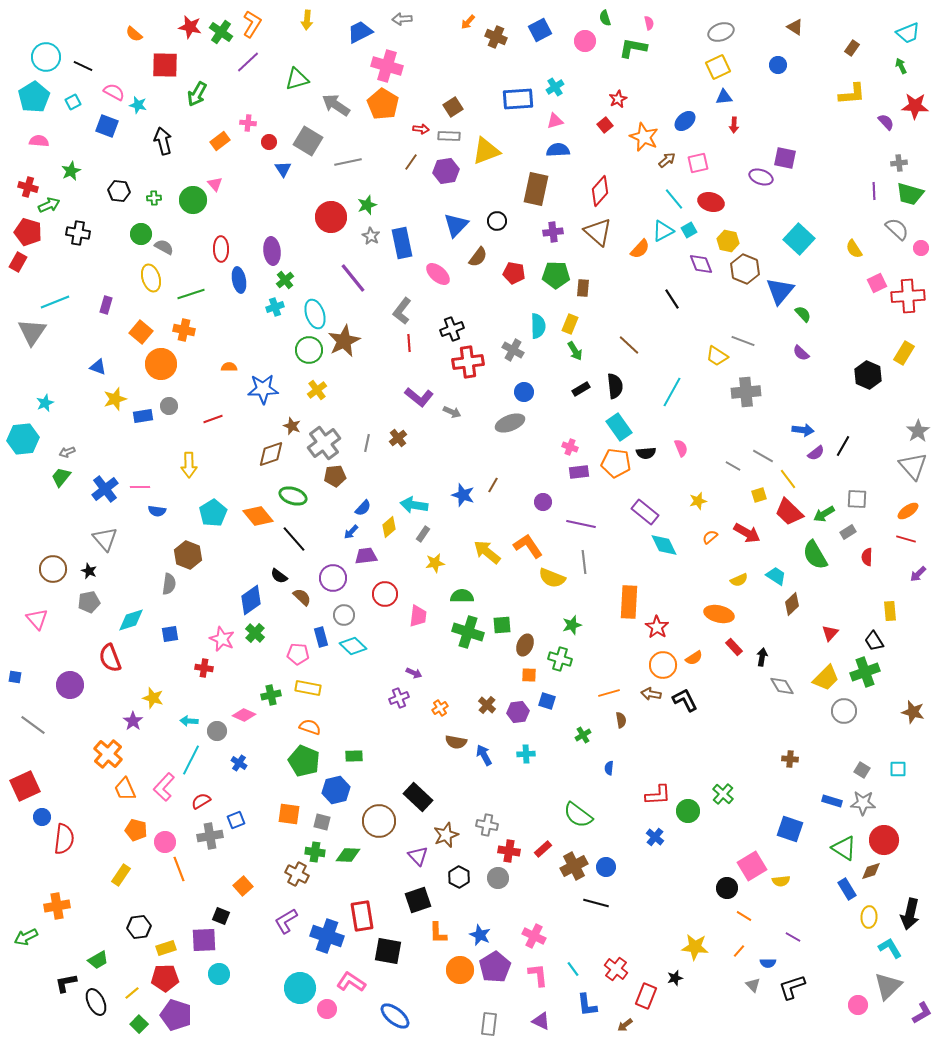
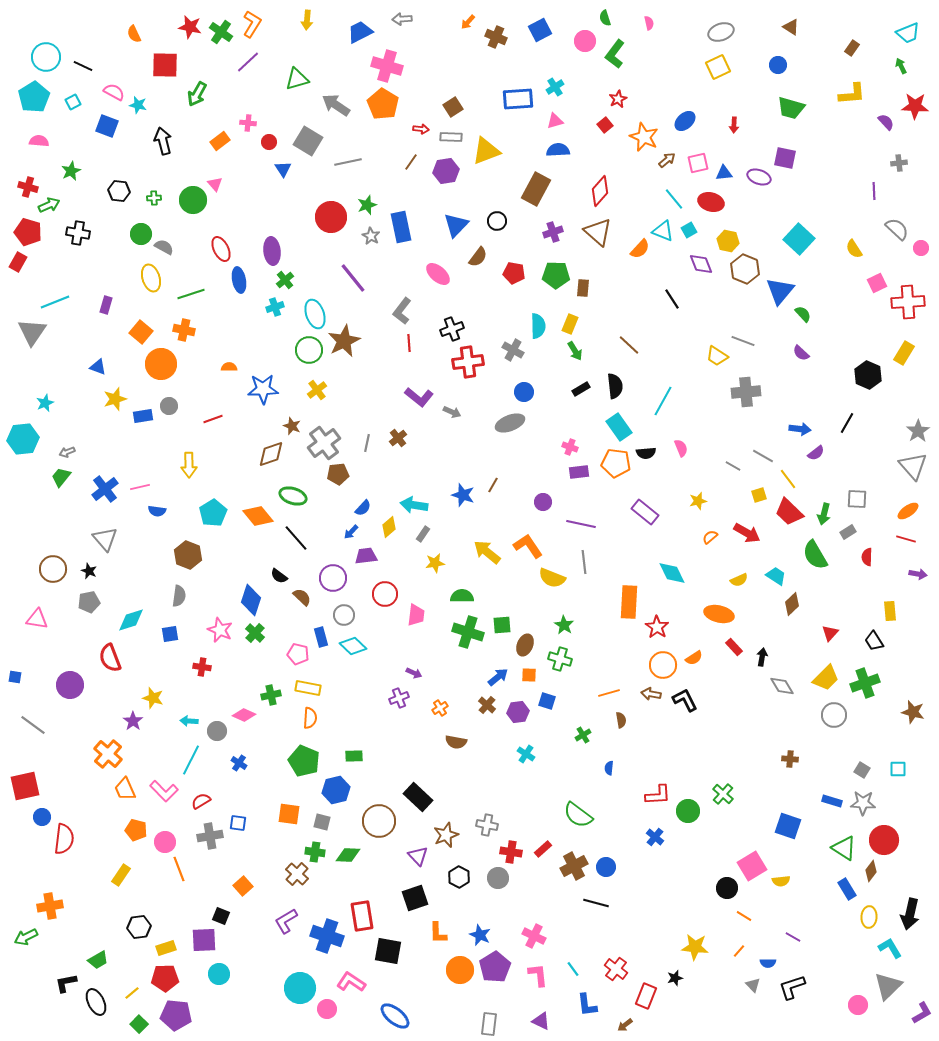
brown triangle at (795, 27): moved 4 px left
orange semicircle at (134, 34): rotated 24 degrees clockwise
green L-shape at (633, 48): moved 18 px left, 6 px down; rotated 64 degrees counterclockwise
blue triangle at (724, 97): moved 76 px down
gray rectangle at (449, 136): moved 2 px right, 1 px down
purple ellipse at (761, 177): moved 2 px left
brown rectangle at (536, 189): rotated 16 degrees clockwise
green trapezoid at (910, 194): moved 119 px left, 86 px up
cyan triangle at (663, 231): rotated 50 degrees clockwise
purple cross at (553, 232): rotated 12 degrees counterclockwise
blue rectangle at (402, 243): moved 1 px left, 16 px up
red ellipse at (221, 249): rotated 25 degrees counterclockwise
red cross at (908, 296): moved 6 px down
cyan line at (672, 392): moved 9 px left, 9 px down
blue arrow at (803, 430): moved 3 px left, 1 px up
black line at (843, 446): moved 4 px right, 23 px up
brown pentagon at (335, 476): moved 3 px right, 2 px up
pink line at (140, 487): rotated 12 degrees counterclockwise
green arrow at (824, 514): rotated 45 degrees counterclockwise
black line at (294, 539): moved 2 px right, 1 px up
cyan diamond at (664, 545): moved 8 px right, 28 px down
purple arrow at (918, 574): rotated 126 degrees counterclockwise
gray semicircle at (169, 584): moved 10 px right, 12 px down
blue diamond at (251, 600): rotated 36 degrees counterclockwise
pink trapezoid at (418, 616): moved 2 px left, 1 px up
pink triangle at (37, 619): rotated 40 degrees counterclockwise
green star at (572, 625): moved 8 px left; rotated 24 degrees counterclockwise
pink star at (222, 639): moved 2 px left, 9 px up
pink pentagon at (298, 654): rotated 10 degrees clockwise
red cross at (204, 668): moved 2 px left, 1 px up
green cross at (865, 672): moved 11 px down
gray circle at (844, 711): moved 10 px left, 4 px down
orange semicircle at (310, 727): moved 9 px up; rotated 75 degrees clockwise
cyan cross at (526, 754): rotated 36 degrees clockwise
blue arrow at (484, 755): moved 14 px right, 78 px up; rotated 80 degrees clockwise
red square at (25, 786): rotated 12 degrees clockwise
pink L-shape at (164, 787): moved 4 px down; rotated 88 degrees counterclockwise
blue square at (236, 820): moved 2 px right, 3 px down; rotated 30 degrees clockwise
blue square at (790, 829): moved 2 px left, 3 px up
red cross at (509, 851): moved 2 px right, 1 px down
brown diamond at (871, 871): rotated 35 degrees counterclockwise
brown cross at (297, 874): rotated 15 degrees clockwise
black square at (418, 900): moved 3 px left, 2 px up
orange cross at (57, 906): moved 7 px left
purple pentagon at (176, 1015): rotated 12 degrees counterclockwise
